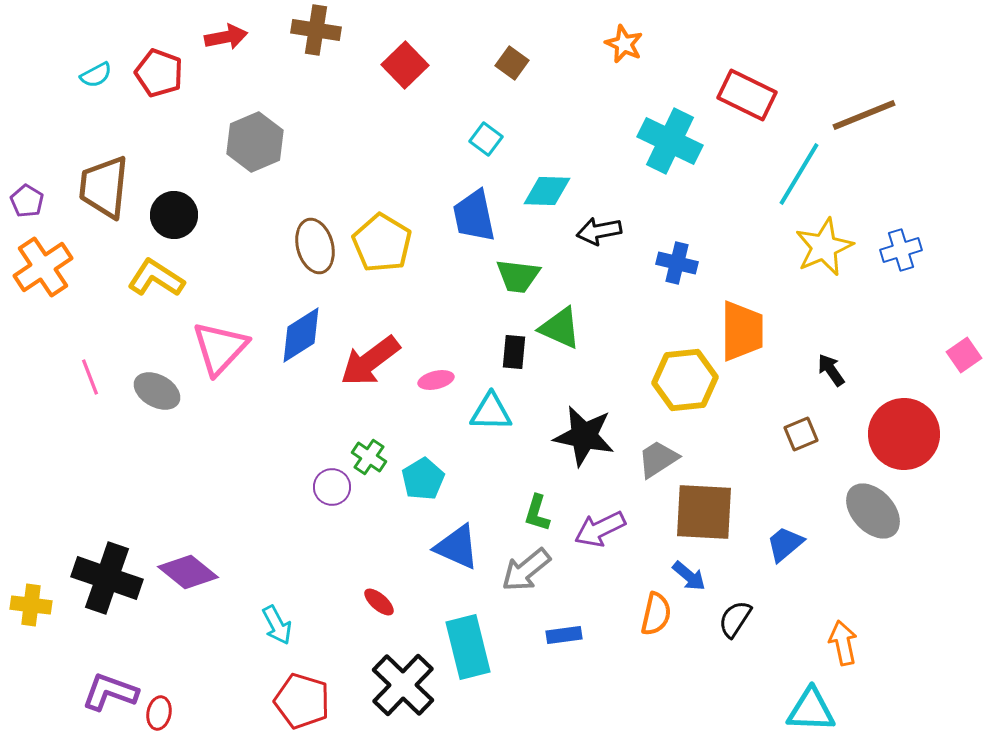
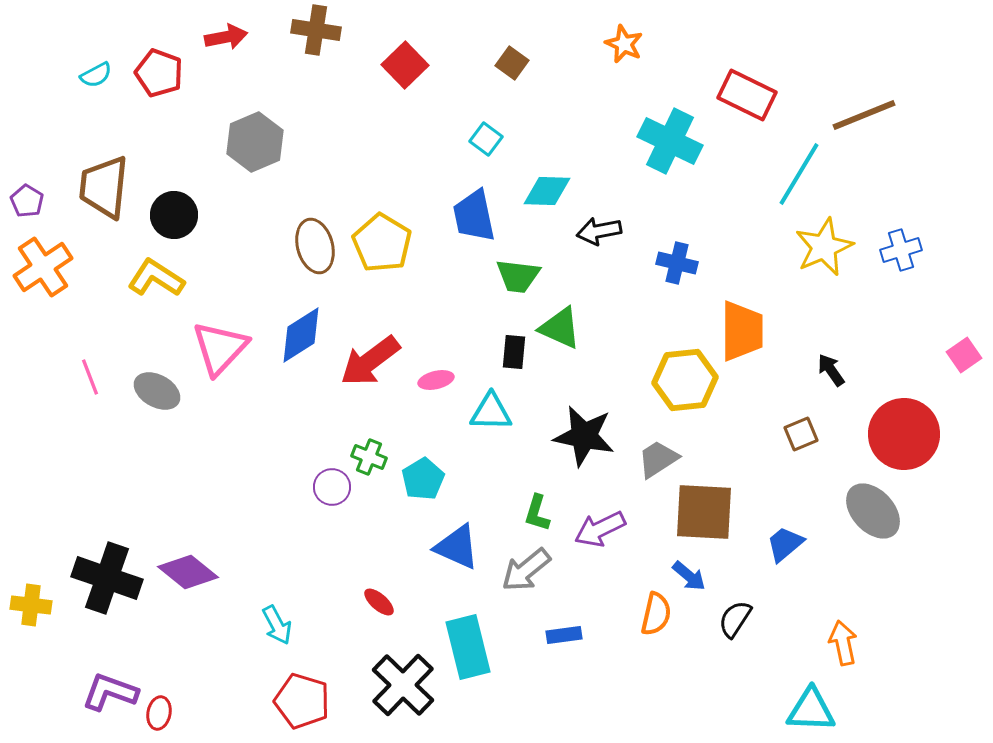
green cross at (369, 457): rotated 12 degrees counterclockwise
